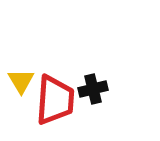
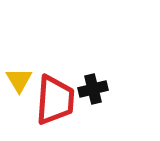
yellow triangle: moved 2 px left, 1 px up
